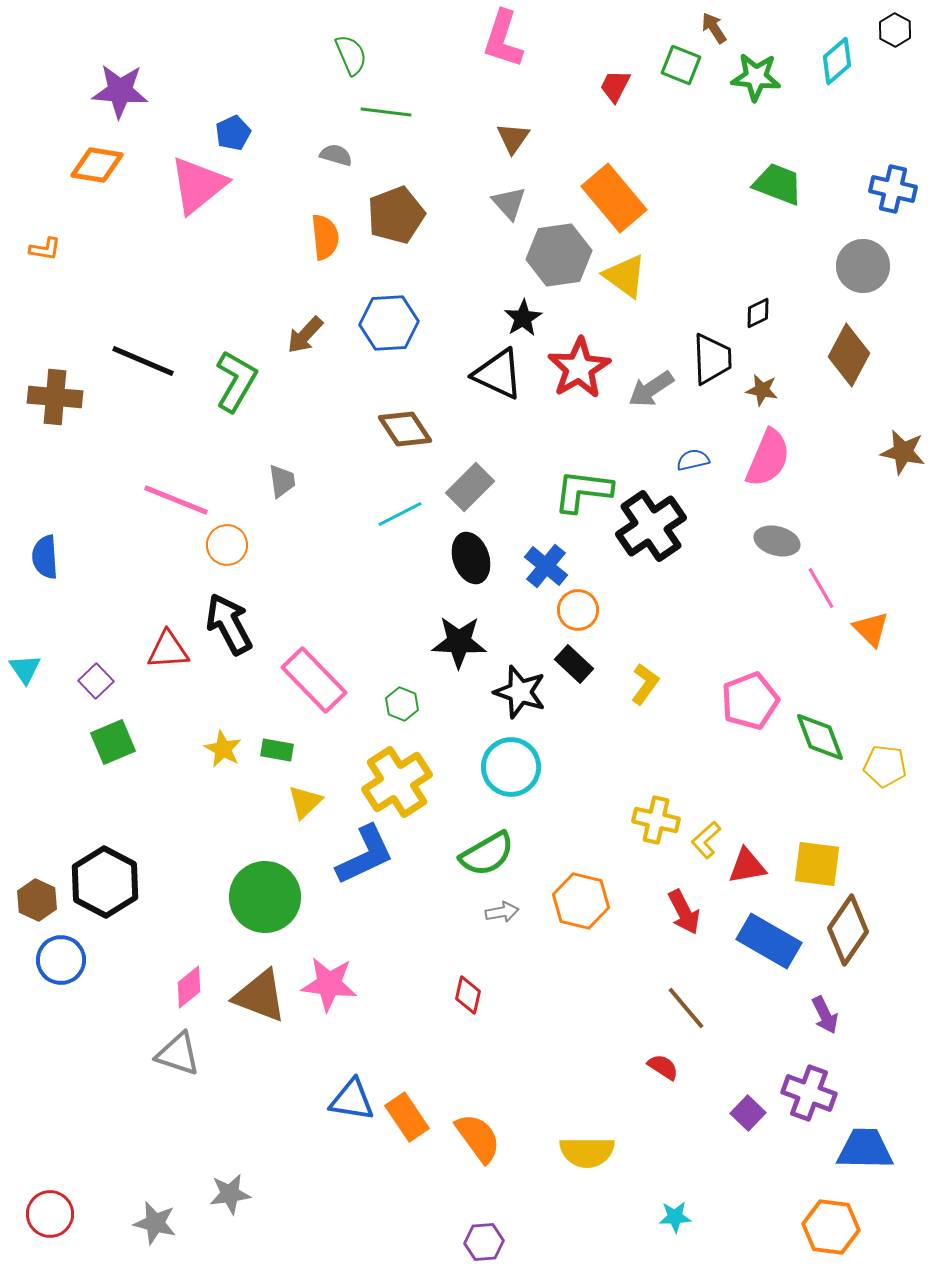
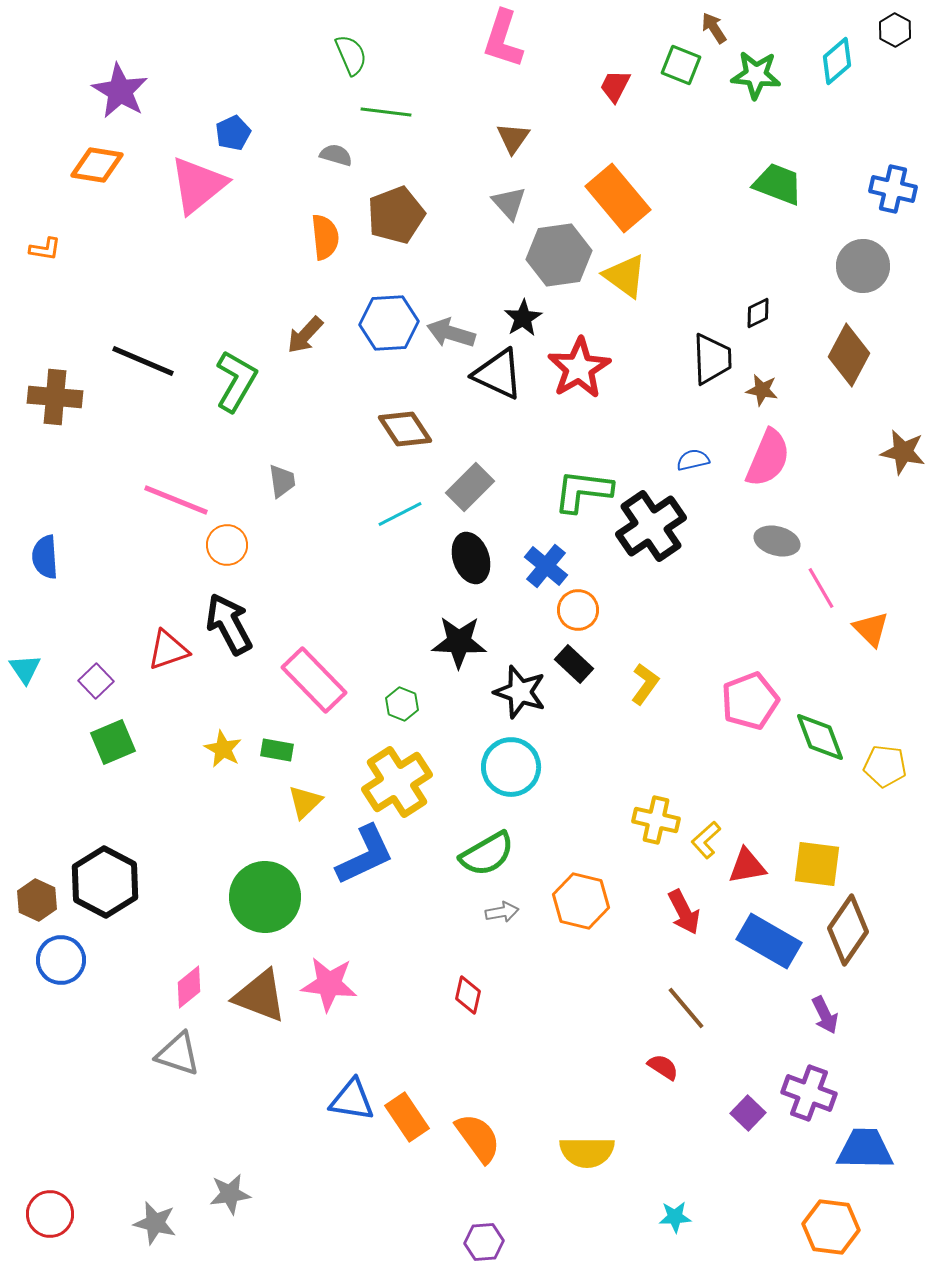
green star at (756, 77): moved 2 px up
purple star at (120, 91): rotated 26 degrees clockwise
orange rectangle at (614, 198): moved 4 px right
gray arrow at (651, 389): moved 200 px left, 56 px up; rotated 51 degrees clockwise
red triangle at (168, 650): rotated 15 degrees counterclockwise
